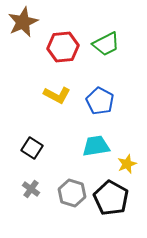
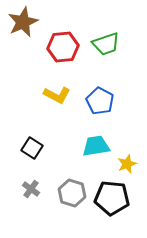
green trapezoid: rotated 8 degrees clockwise
black pentagon: moved 1 px right; rotated 24 degrees counterclockwise
